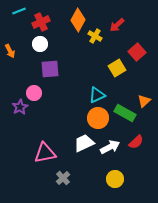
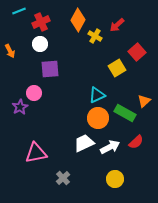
pink triangle: moved 9 px left
